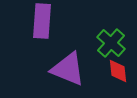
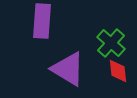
purple triangle: rotated 9 degrees clockwise
